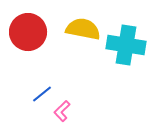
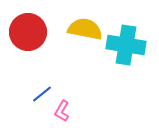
yellow semicircle: moved 2 px right
pink L-shape: rotated 15 degrees counterclockwise
